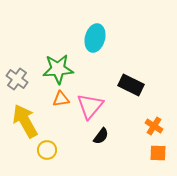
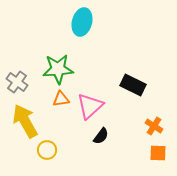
cyan ellipse: moved 13 px left, 16 px up
gray cross: moved 3 px down
black rectangle: moved 2 px right
pink triangle: rotated 8 degrees clockwise
